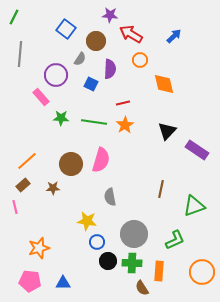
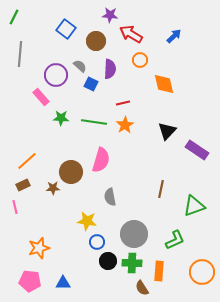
gray semicircle at (80, 59): moved 7 px down; rotated 80 degrees counterclockwise
brown circle at (71, 164): moved 8 px down
brown rectangle at (23, 185): rotated 16 degrees clockwise
